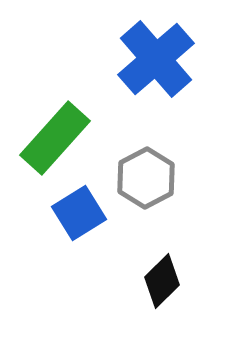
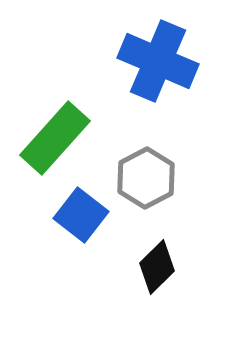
blue cross: moved 2 px right, 2 px down; rotated 26 degrees counterclockwise
blue square: moved 2 px right, 2 px down; rotated 20 degrees counterclockwise
black diamond: moved 5 px left, 14 px up
